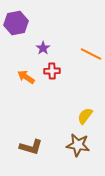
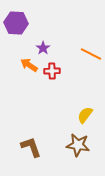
purple hexagon: rotated 15 degrees clockwise
orange arrow: moved 3 px right, 12 px up
yellow semicircle: moved 1 px up
brown L-shape: rotated 125 degrees counterclockwise
